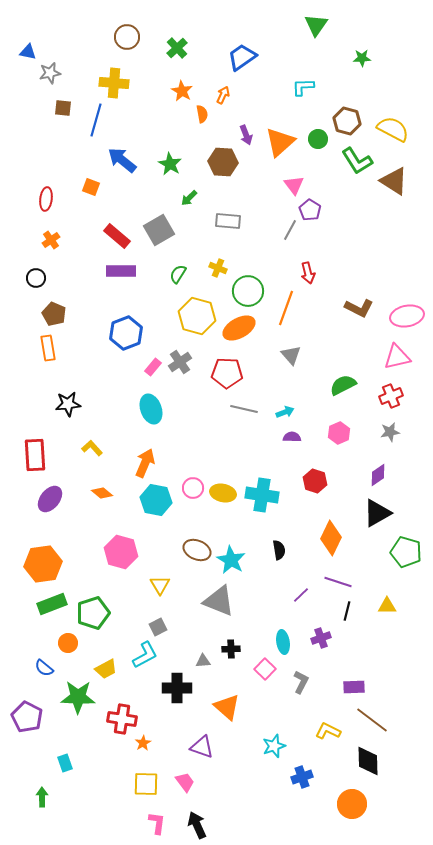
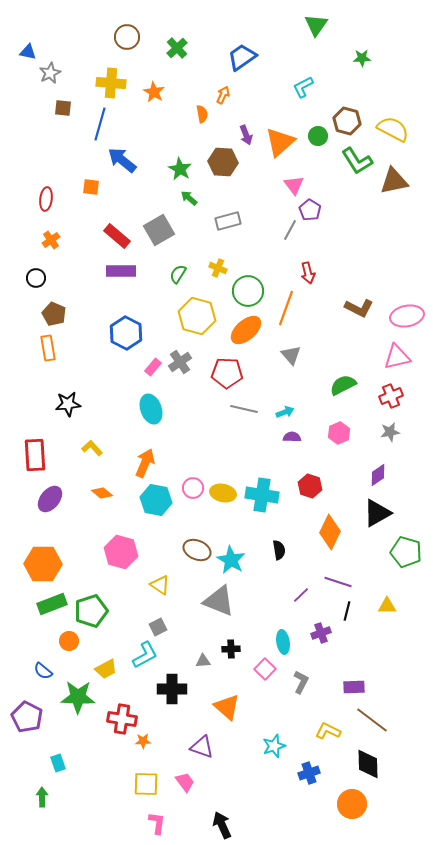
gray star at (50, 73): rotated 15 degrees counterclockwise
yellow cross at (114, 83): moved 3 px left
cyan L-shape at (303, 87): rotated 25 degrees counterclockwise
orange star at (182, 91): moved 28 px left, 1 px down
blue line at (96, 120): moved 4 px right, 4 px down
green circle at (318, 139): moved 3 px up
green star at (170, 164): moved 10 px right, 5 px down
brown triangle at (394, 181): rotated 44 degrees counterclockwise
orange square at (91, 187): rotated 12 degrees counterclockwise
green arrow at (189, 198): rotated 84 degrees clockwise
gray rectangle at (228, 221): rotated 20 degrees counterclockwise
orange ellipse at (239, 328): moved 7 px right, 2 px down; rotated 12 degrees counterclockwise
blue hexagon at (126, 333): rotated 12 degrees counterclockwise
red hexagon at (315, 481): moved 5 px left, 5 px down
orange diamond at (331, 538): moved 1 px left, 6 px up
orange hexagon at (43, 564): rotated 9 degrees clockwise
yellow triangle at (160, 585): rotated 25 degrees counterclockwise
green pentagon at (93, 613): moved 2 px left, 2 px up
purple cross at (321, 638): moved 5 px up
orange circle at (68, 643): moved 1 px right, 2 px up
blue semicircle at (44, 668): moved 1 px left, 3 px down
black cross at (177, 688): moved 5 px left, 1 px down
orange star at (143, 743): moved 2 px up; rotated 28 degrees clockwise
black diamond at (368, 761): moved 3 px down
cyan rectangle at (65, 763): moved 7 px left
blue cross at (302, 777): moved 7 px right, 4 px up
black arrow at (197, 825): moved 25 px right
